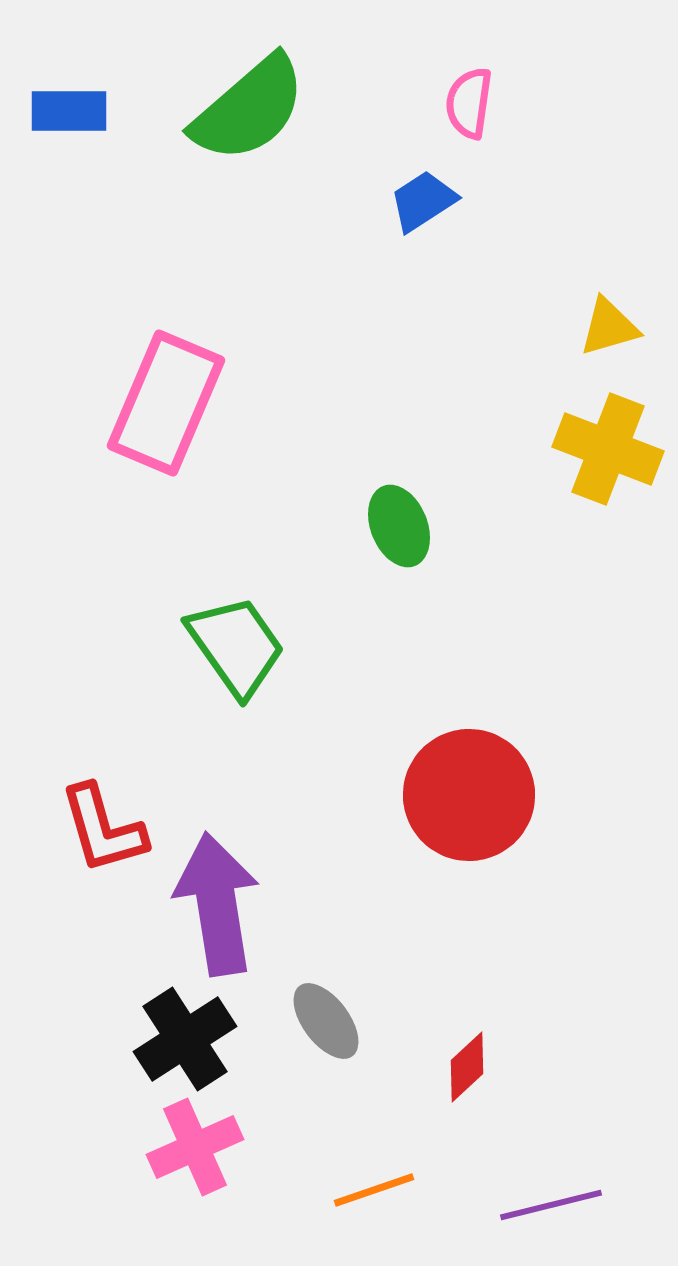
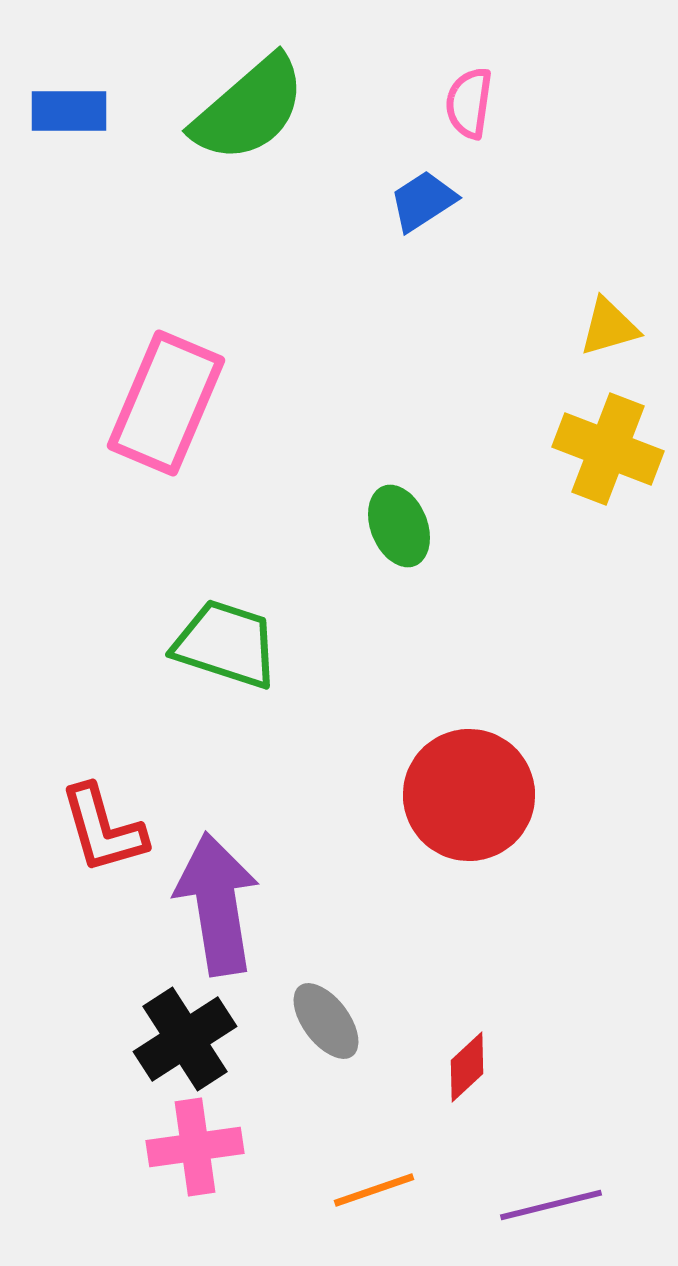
green trapezoid: moved 10 px left, 2 px up; rotated 37 degrees counterclockwise
pink cross: rotated 16 degrees clockwise
